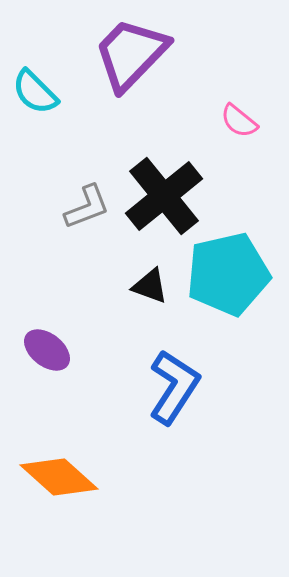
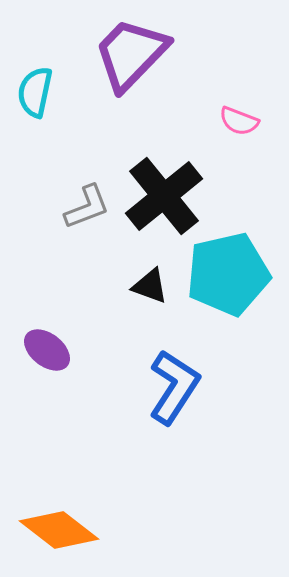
cyan semicircle: rotated 57 degrees clockwise
pink semicircle: rotated 18 degrees counterclockwise
orange diamond: moved 53 px down; rotated 4 degrees counterclockwise
